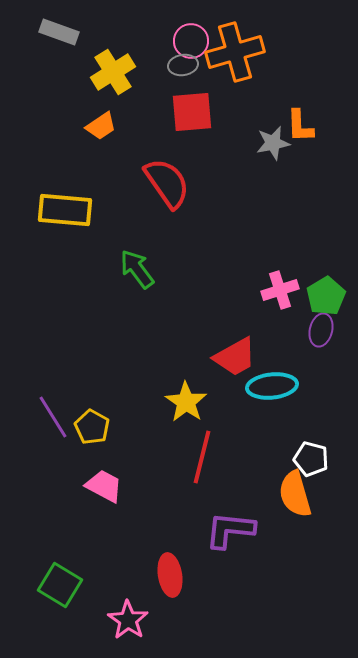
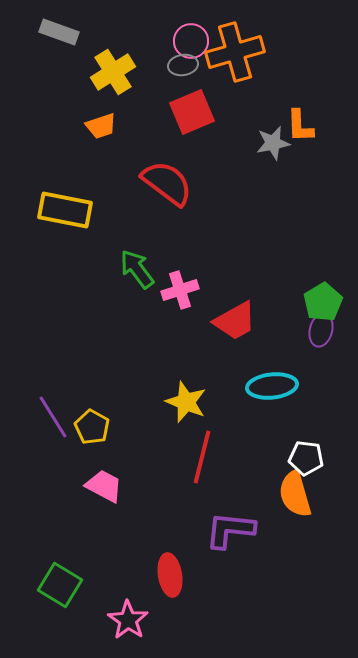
red square: rotated 18 degrees counterclockwise
orange trapezoid: rotated 16 degrees clockwise
red semicircle: rotated 18 degrees counterclockwise
yellow rectangle: rotated 6 degrees clockwise
pink cross: moved 100 px left
green pentagon: moved 3 px left, 6 px down
red trapezoid: moved 36 px up
yellow star: rotated 12 degrees counterclockwise
white pentagon: moved 5 px left, 1 px up; rotated 8 degrees counterclockwise
